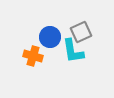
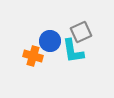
blue circle: moved 4 px down
